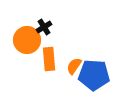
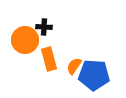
black cross: rotated 35 degrees clockwise
orange circle: moved 2 px left
orange rectangle: rotated 10 degrees counterclockwise
